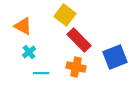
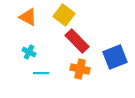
yellow square: moved 1 px left
orange triangle: moved 5 px right, 9 px up
red rectangle: moved 2 px left, 1 px down
cyan cross: rotated 24 degrees counterclockwise
orange cross: moved 4 px right, 2 px down
